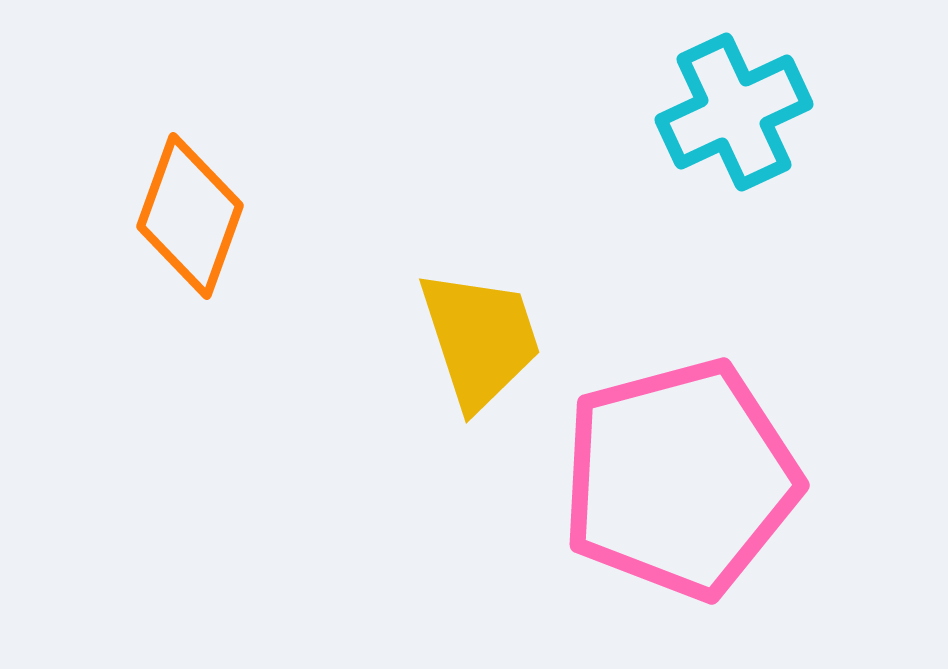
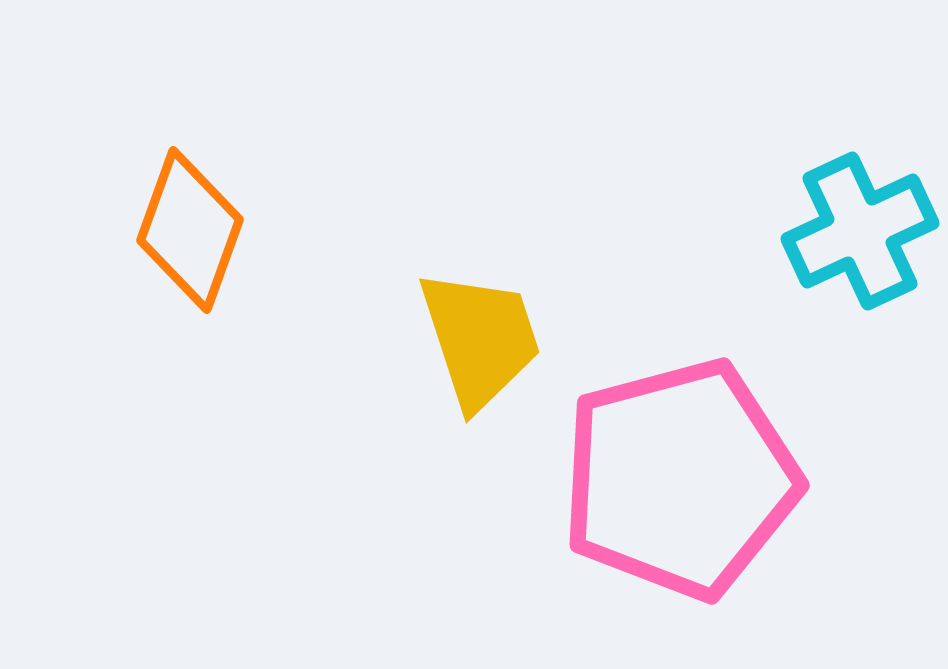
cyan cross: moved 126 px right, 119 px down
orange diamond: moved 14 px down
